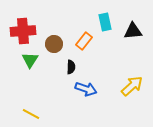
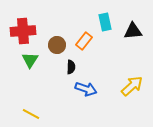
brown circle: moved 3 px right, 1 px down
